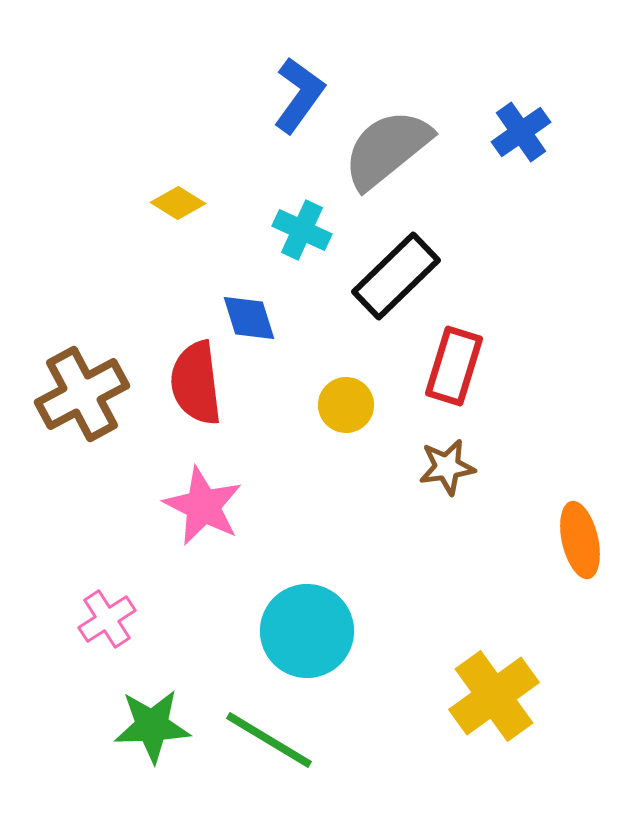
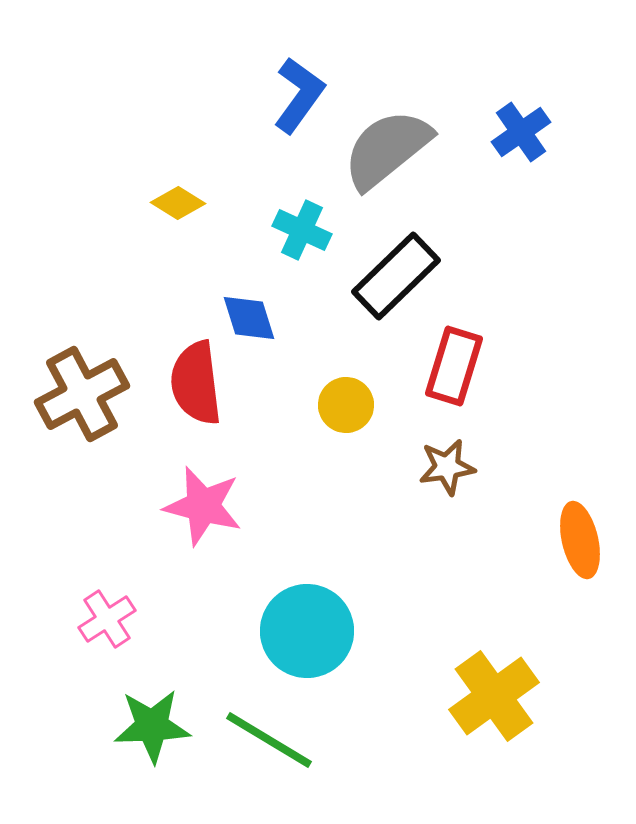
pink star: rotated 12 degrees counterclockwise
